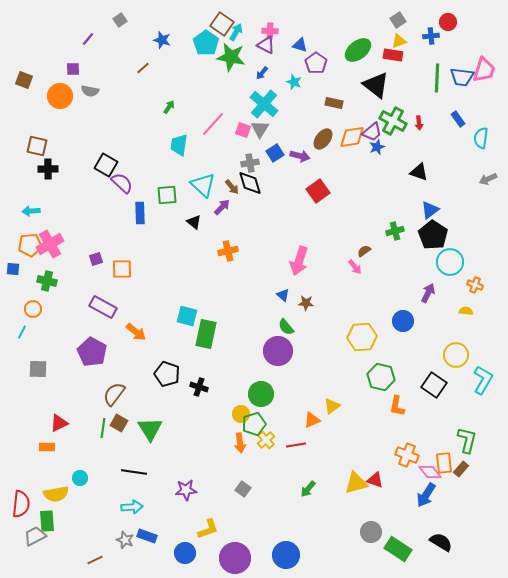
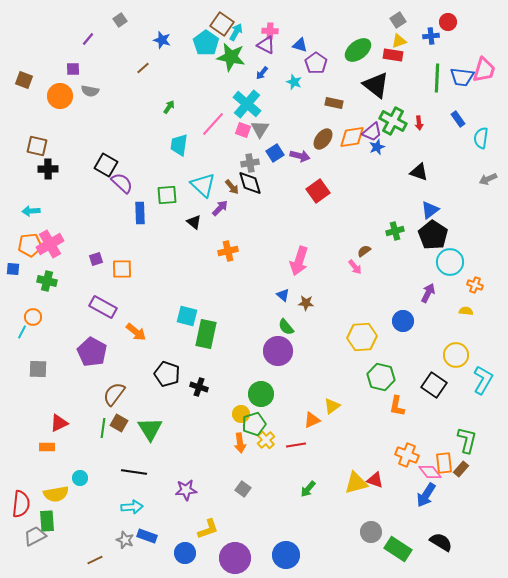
cyan cross at (264, 104): moved 17 px left
purple arrow at (222, 207): moved 2 px left, 1 px down
orange circle at (33, 309): moved 8 px down
